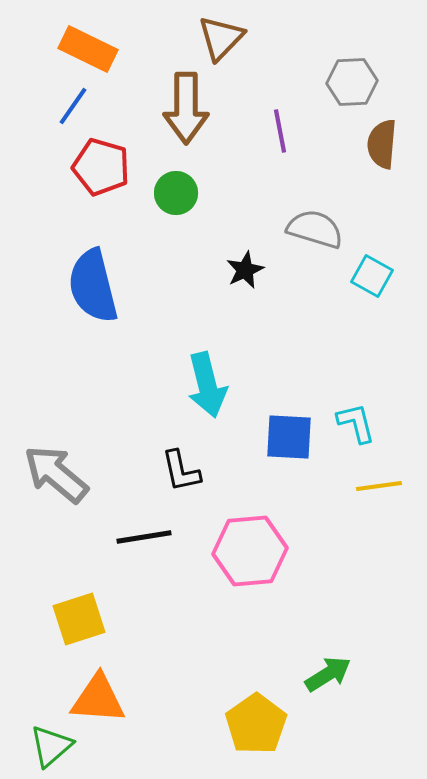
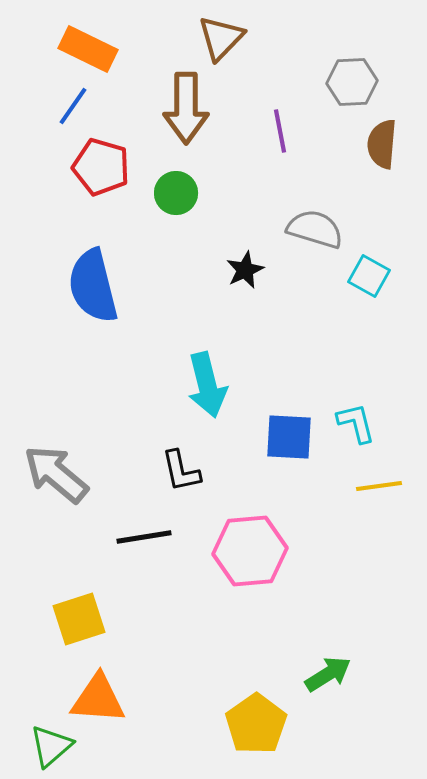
cyan square: moved 3 px left
